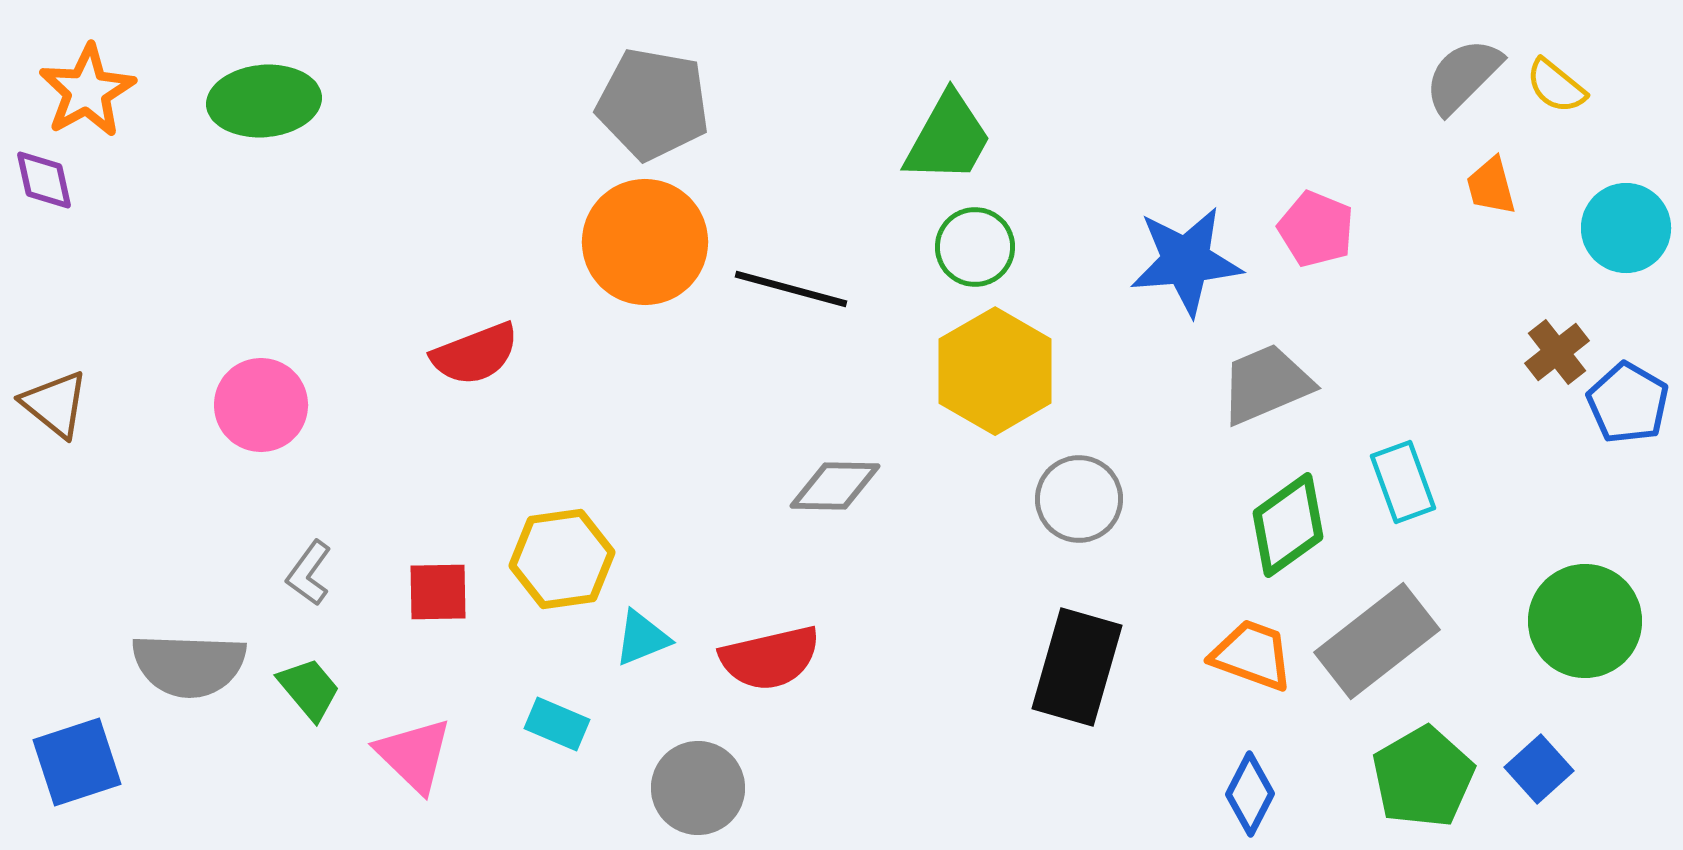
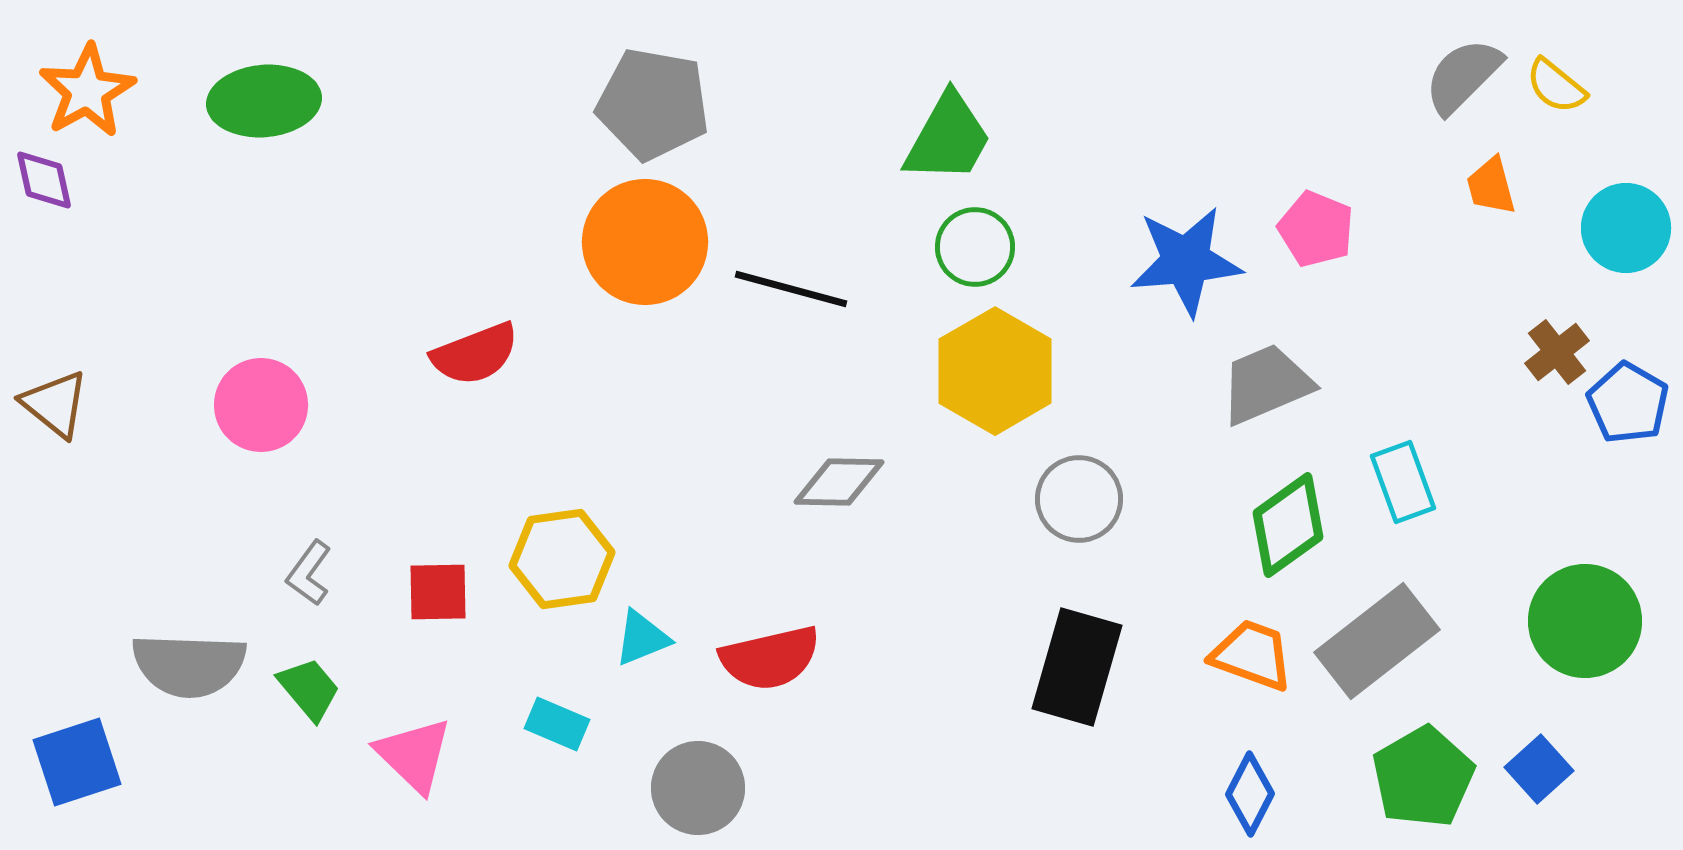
gray diamond at (835, 486): moved 4 px right, 4 px up
